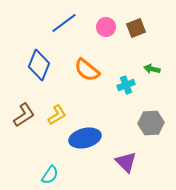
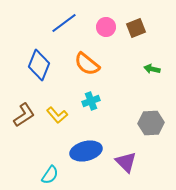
orange semicircle: moved 6 px up
cyan cross: moved 35 px left, 16 px down
yellow L-shape: rotated 80 degrees clockwise
blue ellipse: moved 1 px right, 13 px down
